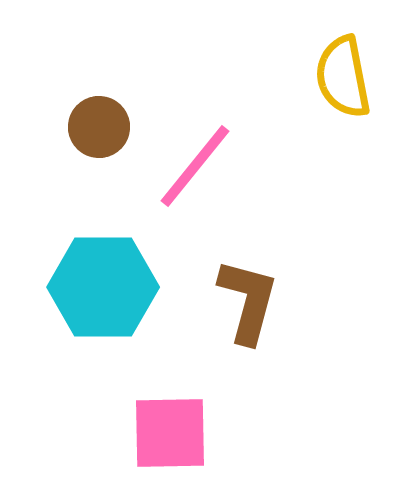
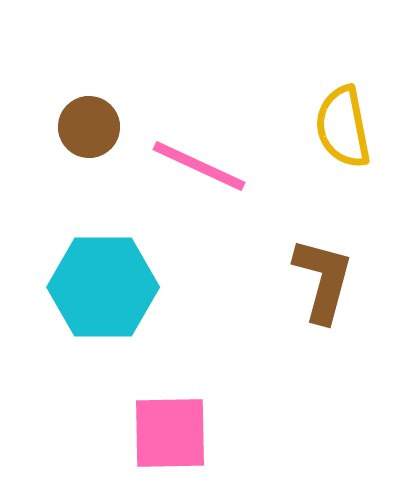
yellow semicircle: moved 50 px down
brown circle: moved 10 px left
pink line: moved 4 px right; rotated 76 degrees clockwise
brown L-shape: moved 75 px right, 21 px up
